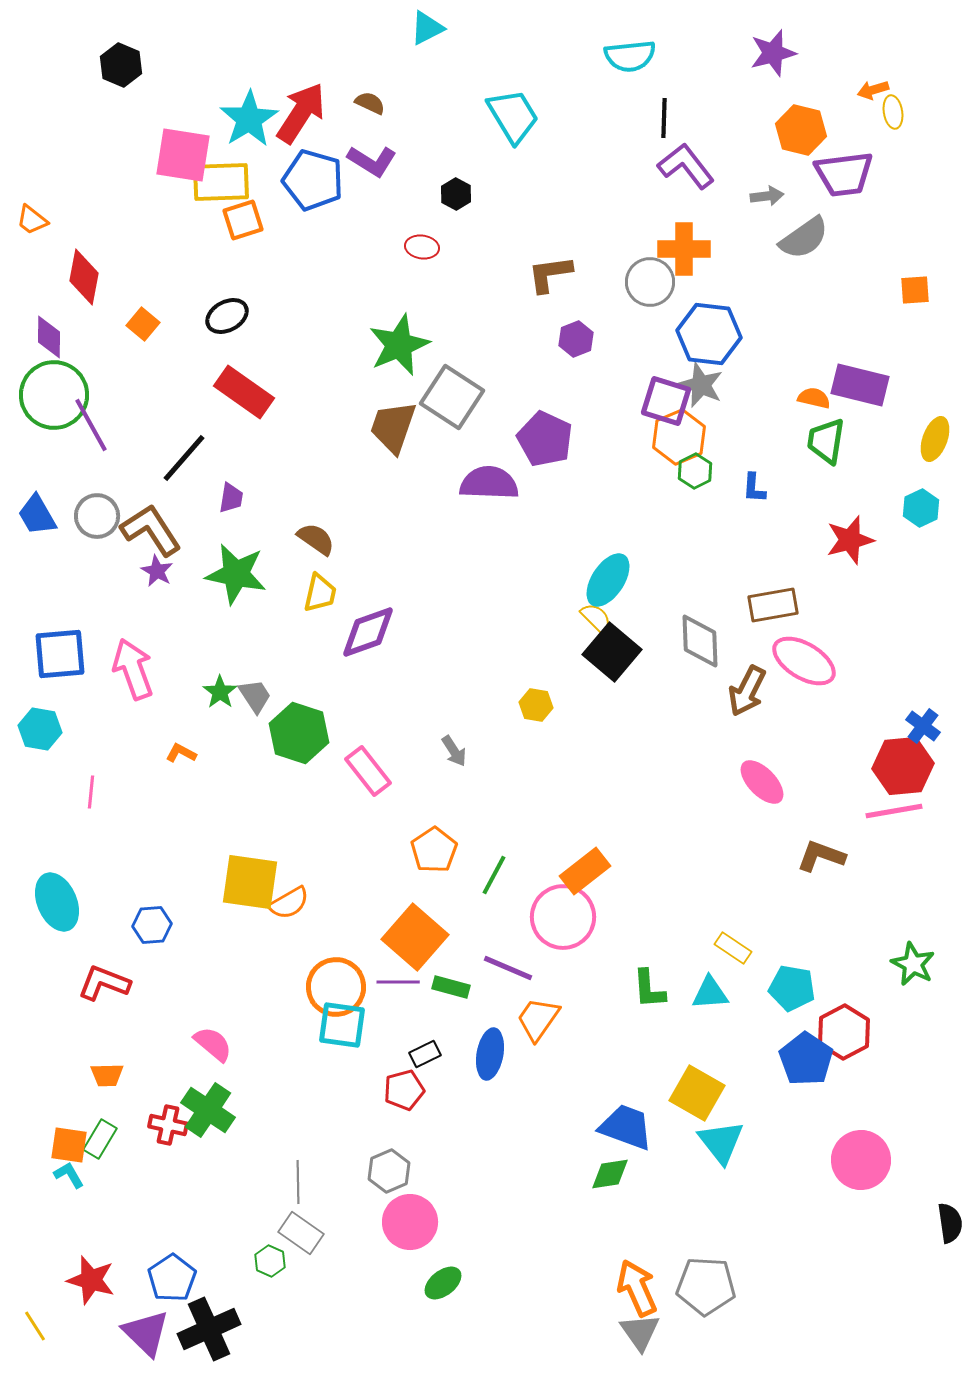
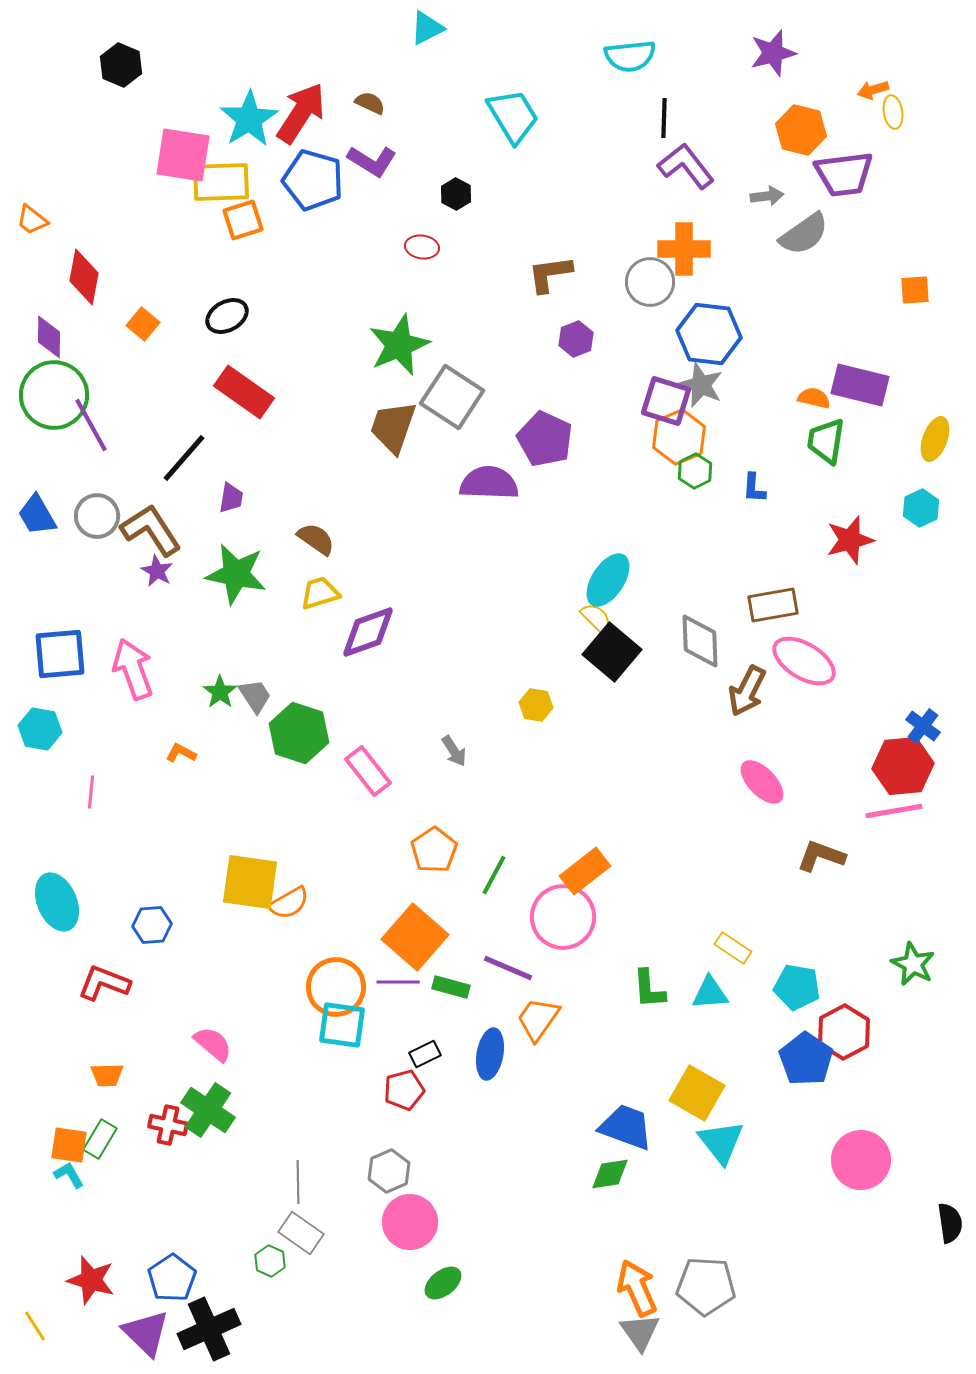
gray semicircle at (804, 238): moved 4 px up
yellow trapezoid at (320, 593): rotated 120 degrees counterclockwise
cyan pentagon at (792, 988): moved 5 px right, 1 px up
